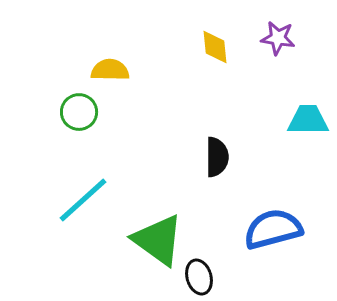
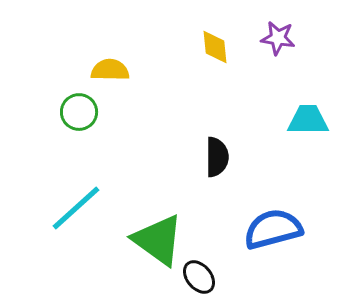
cyan line: moved 7 px left, 8 px down
black ellipse: rotated 24 degrees counterclockwise
